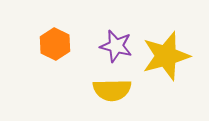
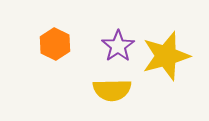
purple star: moved 2 px right; rotated 24 degrees clockwise
